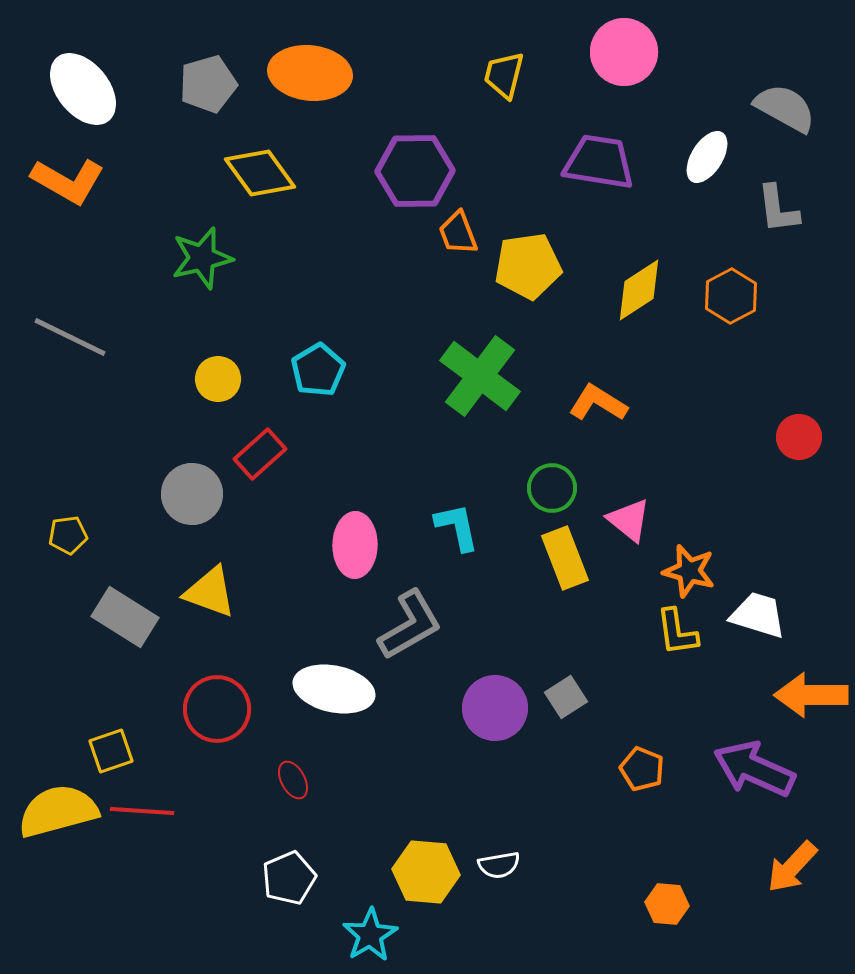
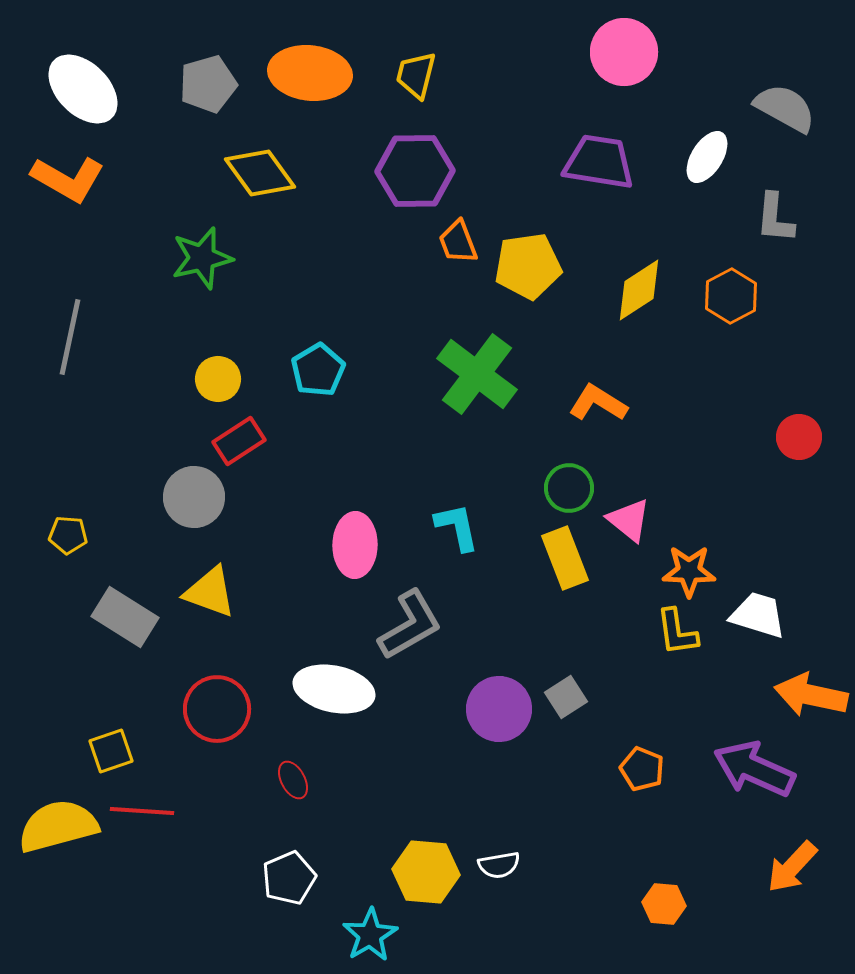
yellow trapezoid at (504, 75): moved 88 px left
white ellipse at (83, 89): rotated 6 degrees counterclockwise
orange L-shape at (68, 181): moved 2 px up
gray L-shape at (778, 209): moved 3 px left, 9 px down; rotated 12 degrees clockwise
orange trapezoid at (458, 233): moved 9 px down
gray line at (70, 337): rotated 76 degrees clockwise
green cross at (480, 376): moved 3 px left, 2 px up
red rectangle at (260, 454): moved 21 px left, 13 px up; rotated 9 degrees clockwise
green circle at (552, 488): moved 17 px right
gray circle at (192, 494): moved 2 px right, 3 px down
yellow pentagon at (68, 535): rotated 12 degrees clockwise
orange star at (689, 571): rotated 14 degrees counterclockwise
orange arrow at (811, 695): rotated 12 degrees clockwise
purple circle at (495, 708): moved 4 px right, 1 px down
yellow semicircle at (58, 811): moved 15 px down
orange hexagon at (667, 904): moved 3 px left
